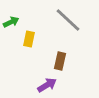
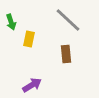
green arrow: rotated 98 degrees clockwise
brown rectangle: moved 6 px right, 7 px up; rotated 18 degrees counterclockwise
purple arrow: moved 15 px left
